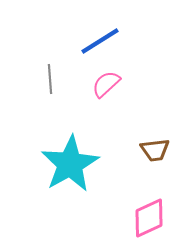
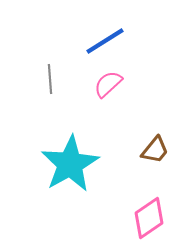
blue line: moved 5 px right
pink semicircle: moved 2 px right
brown trapezoid: rotated 44 degrees counterclockwise
pink diamond: rotated 9 degrees counterclockwise
